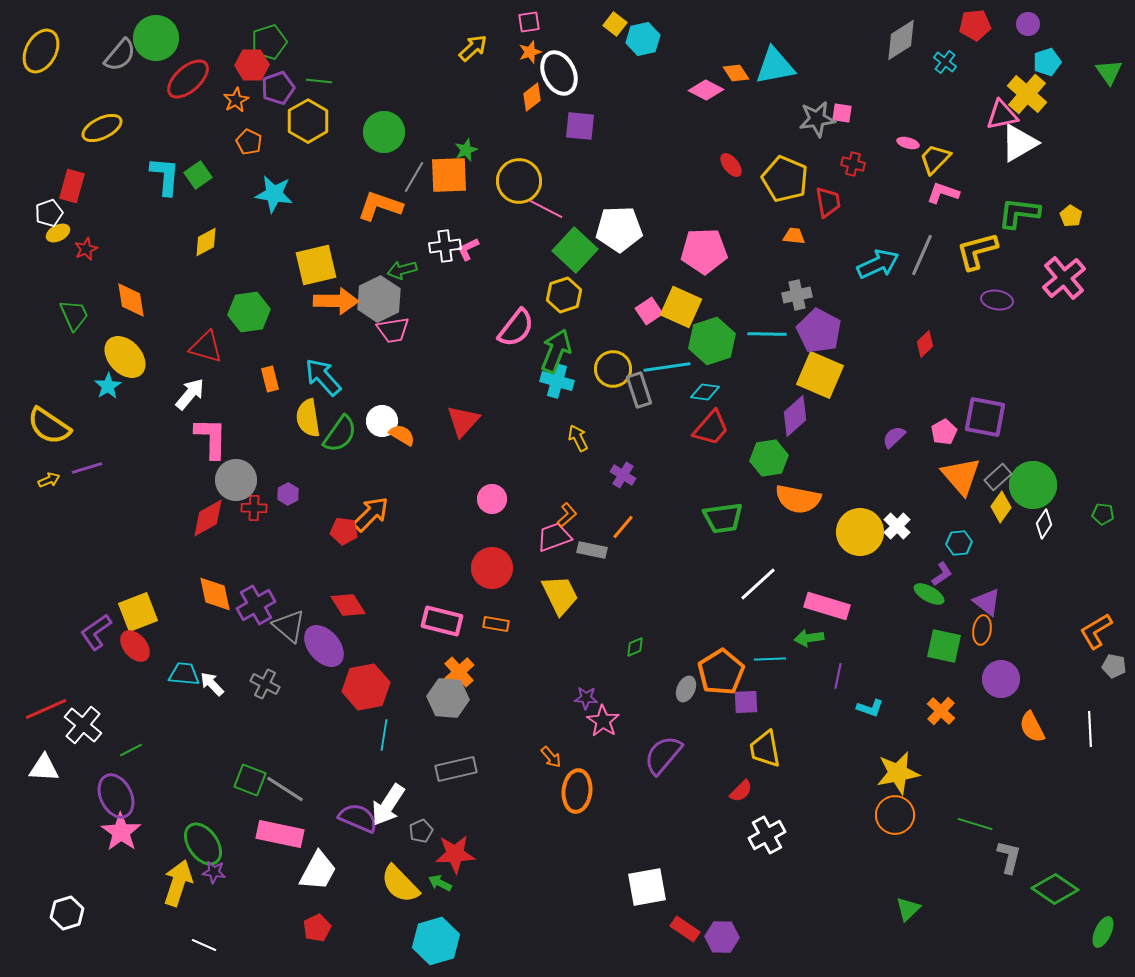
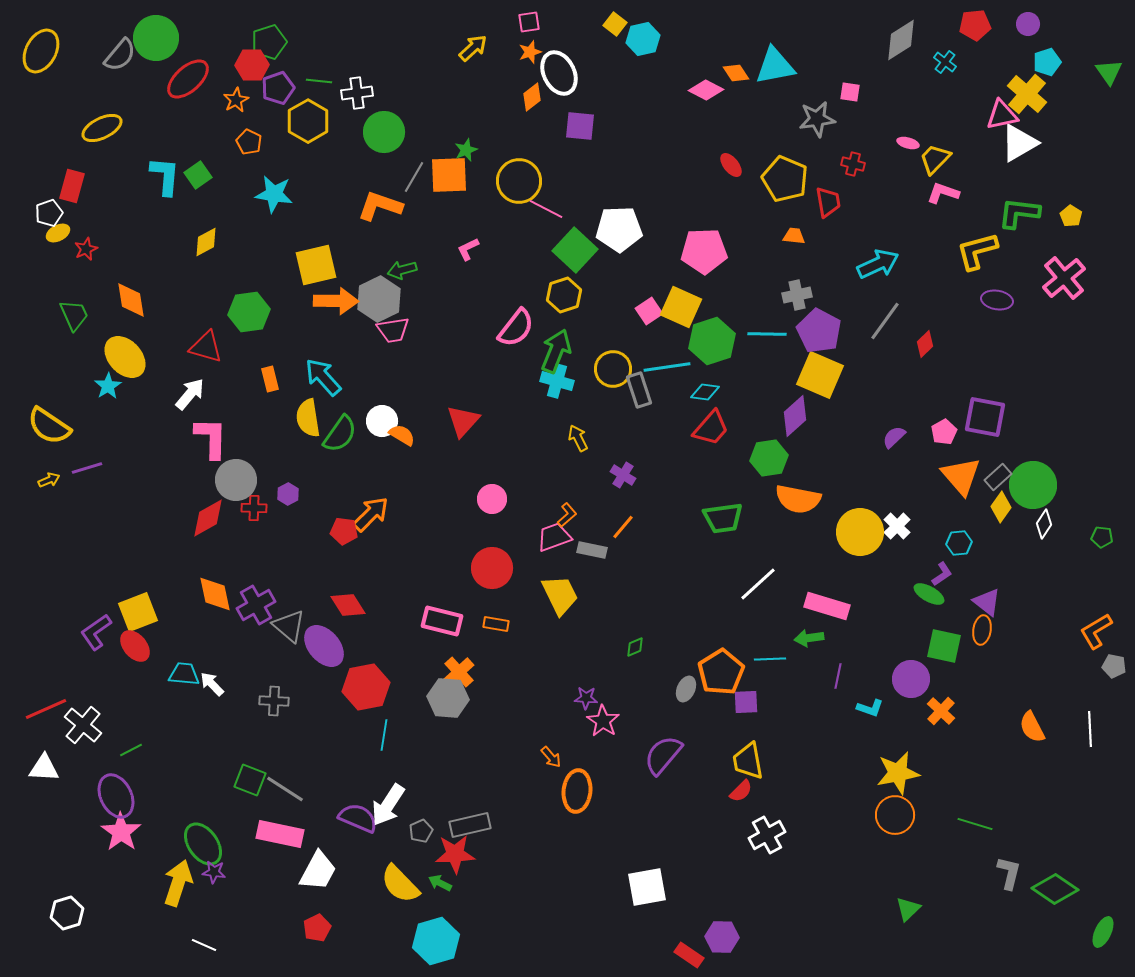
pink square at (842, 113): moved 8 px right, 21 px up
white cross at (445, 246): moved 88 px left, 153 px up
gray line at (922, 255): moved 37 px left, 66 px down; rotated 12 degrees clockwise
green pentagon at (1103, 514): moved 1 px left, 23 px down
purple circle at (1001, 679): moved 90 px left
gray cross at (265, 684): moved 9 px right, 17 px down; rotated 24 degrees counterclockwise
yellow trapezoid at (765, 749): moved 17 px left, 12 px down
gray rectangle at (456, 769): moved 14 px right, 56 px down
gray L-shape at (1009, 857): moved 16 px down
red rectangle at (685, 929): moved 4 px right, 26 px down
